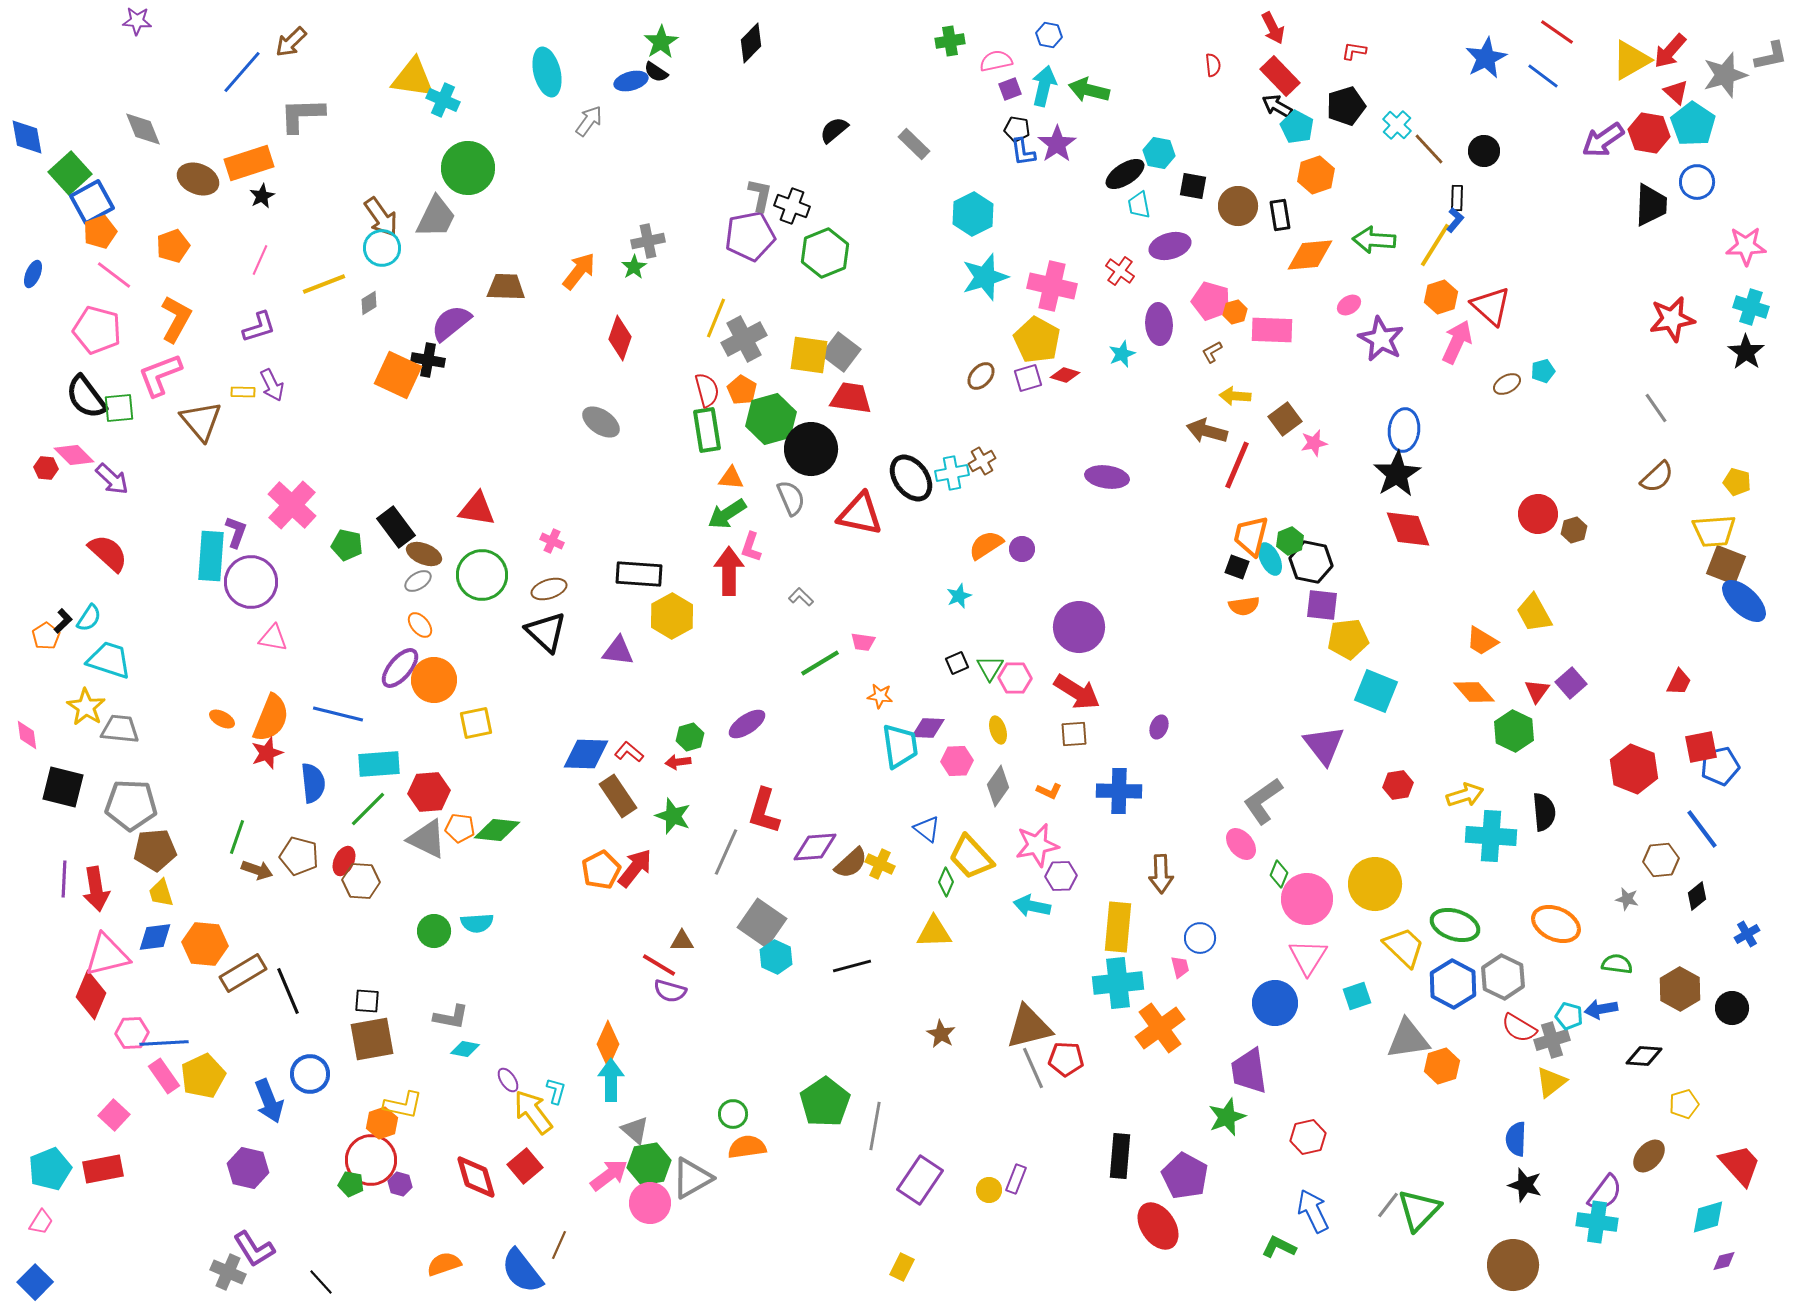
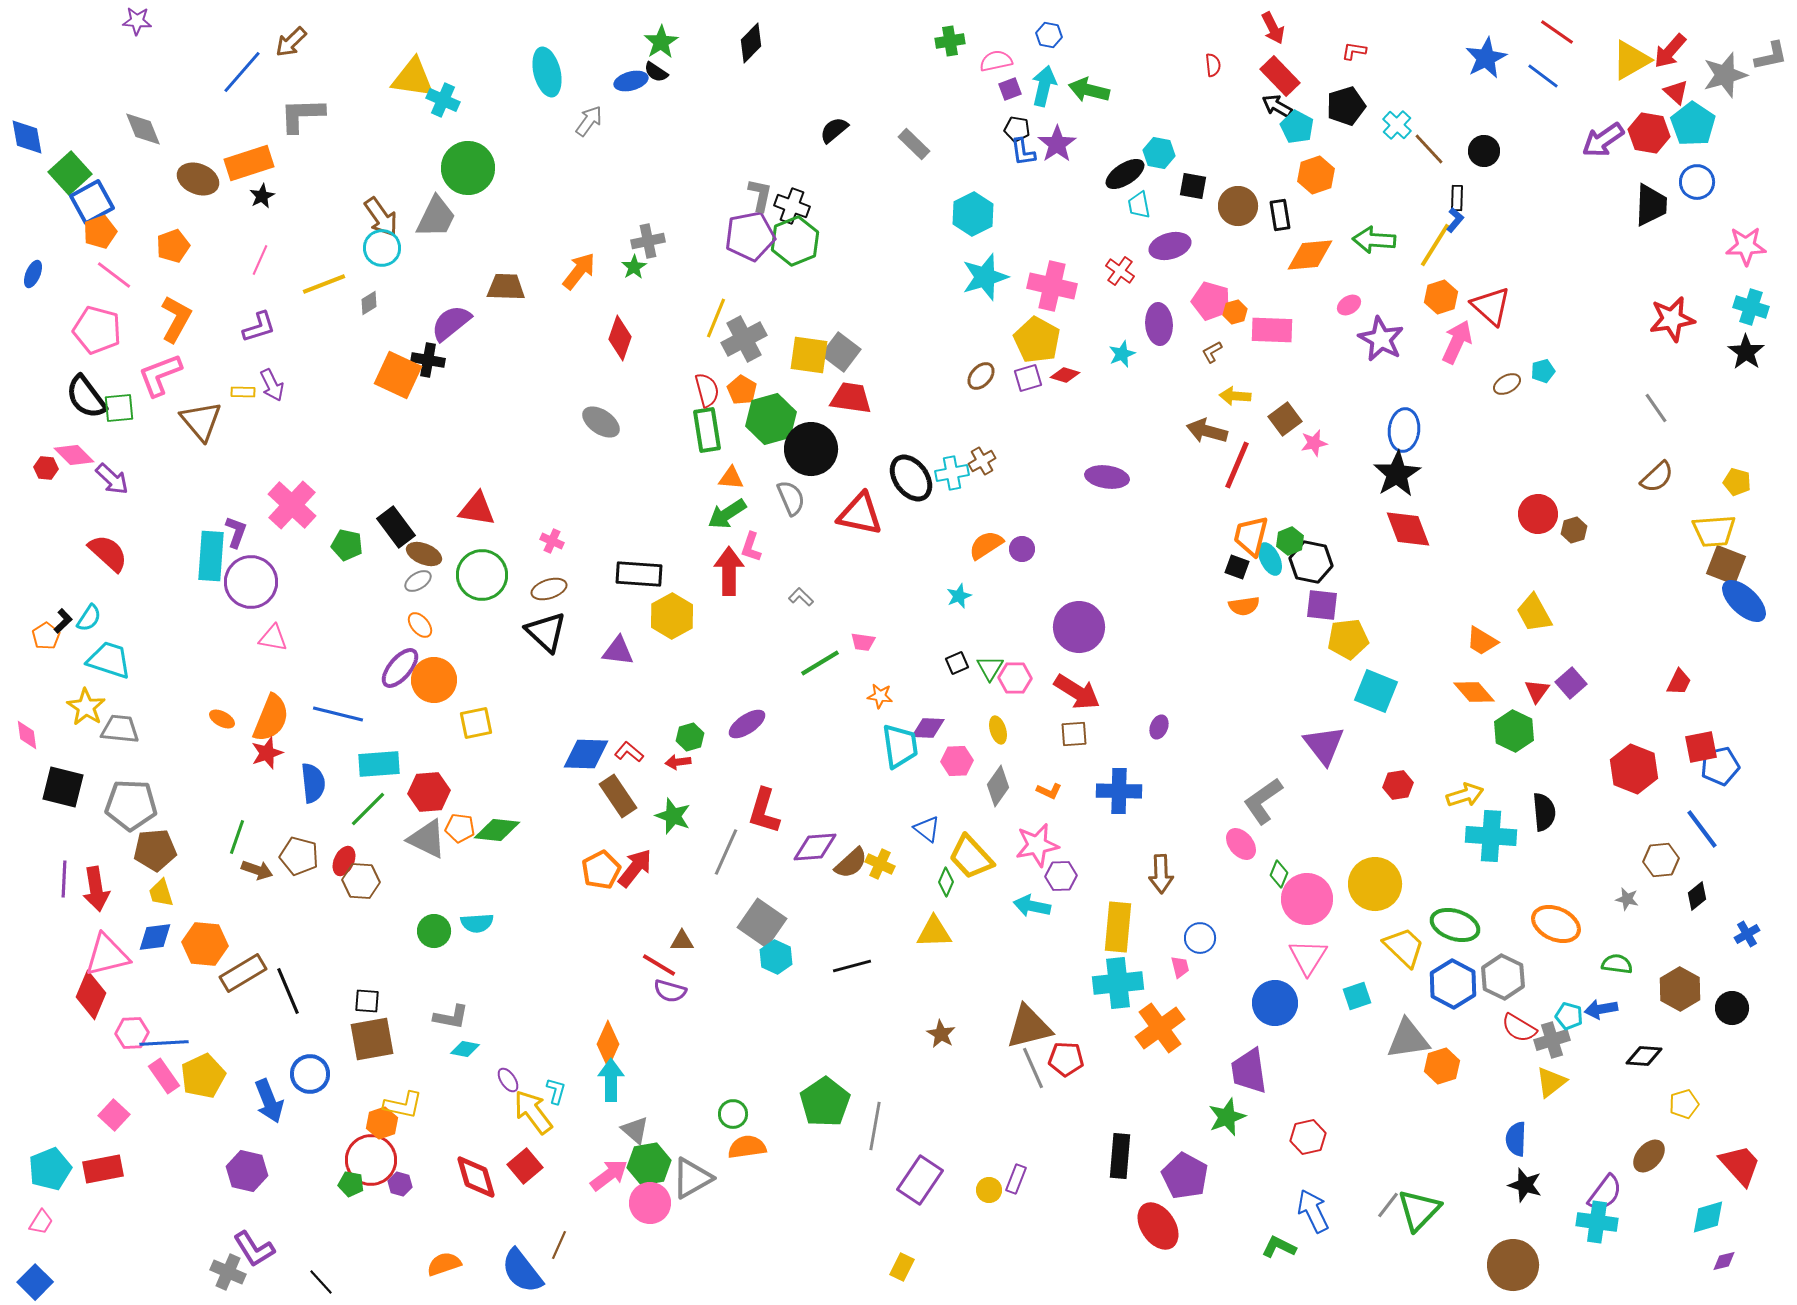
green hexagon at (825, 253): moved 30 px left, 12 px up
purple hexagon at (248, 1168): moved 1 px left, 3 px down
